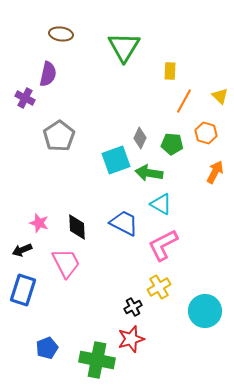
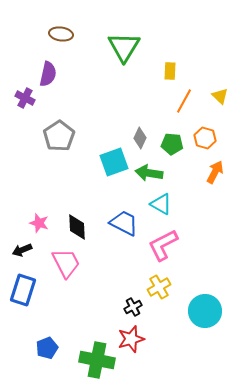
orange hexagon: moved 1 px left, 5 px down
cyan square: moved 2 px left, 2 px down
